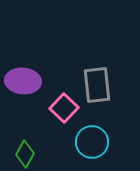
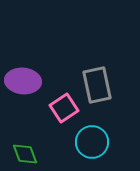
gray rectangle: rotated 6 degrees counterclockwise
pink square: rotated 12 degrees clockwise
green diamond: rotated 48 degrees counterclockwise
